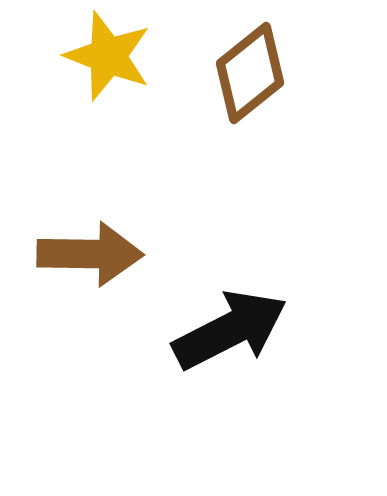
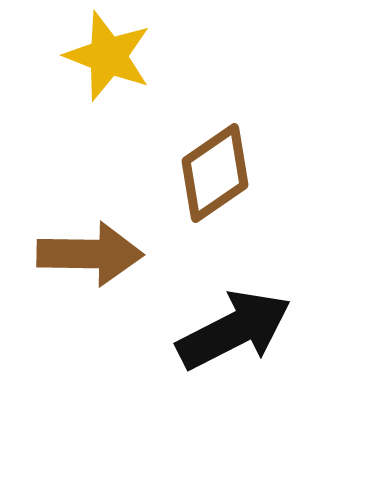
brown diamond: moved 35 px left, 100 px down; rotated 4 degrees clockwise
black arrow: moved 4 px right
